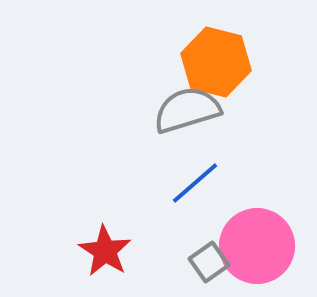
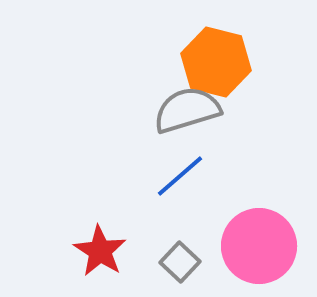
blue line: moved 15 px left, 7 px up
pink circle: moved 2 px right
red star: moved 5 px left
gray square: moved 29 px left; rotated 12 degrees counterclockwise
